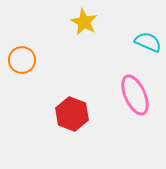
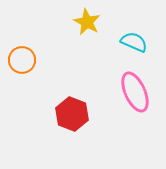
yellow star: moved 3 px right
cyan semicircle: moved 14 px left
pink ellipse: moved 3 px up
